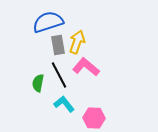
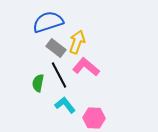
gray rectangle: moved 2 px left, 3 px down; rotated 42 degrees counterclockwise
cyan L-shape: moved 1 px right, 1 px down
